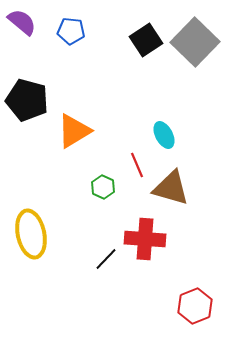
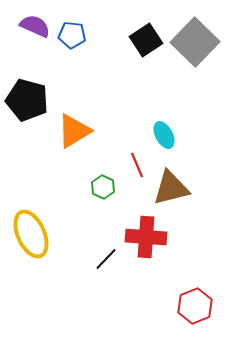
purple semicircle: moved 13 px right, 4 px down; rotated 16 degrees counterclockwise
blue pentagon: moved 1 px right, 4 px down
brown triangle: rotated 30 degrees counterclockwise
yellow ellipse: rotated 12 degrees counterclockwise
red cross: moved 1 px right, 2 px up
